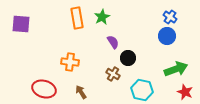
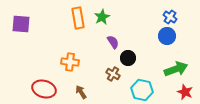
orange rectangle: moved 1 px right
